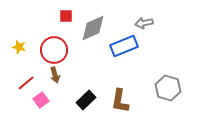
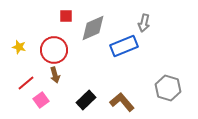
gray arrow: rotated 66 degrees counterclockwise
brown L-shape: moved 2 px right, 1 px down; rotated 130 degrees clockwise
